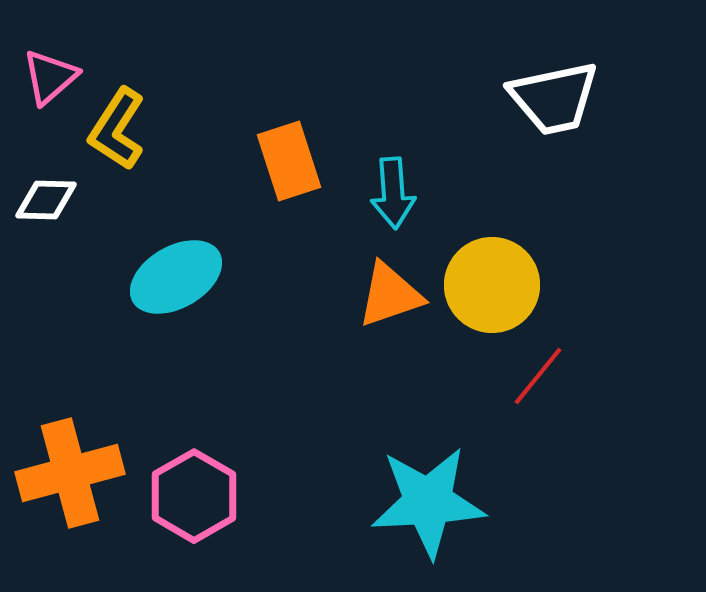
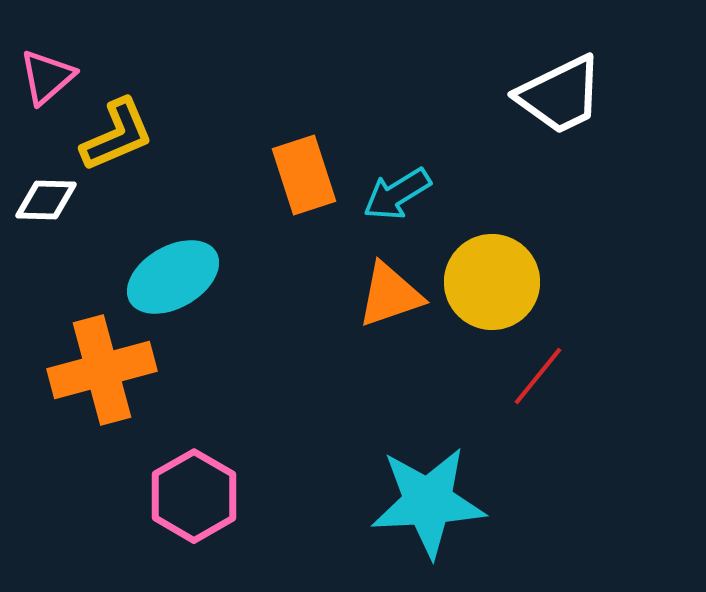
pink triangle: moved 3 px left
white trapezoid: moved 6 px right, 3 px up; rotated 14 degrees counterclockwise
yellow L-shape: moved 6 px down; rotated 146 degrees counterclockwise
orange rectangle: moved 15 px right, 14 px down
cyan arrow: moved 4 px right, 1 px down; rotated 62 degrees clockwise
cyan ellipse: moved 3 px left
yellow circle: moved 3 px up
orange cross: moved 32 px right, 103 px up
